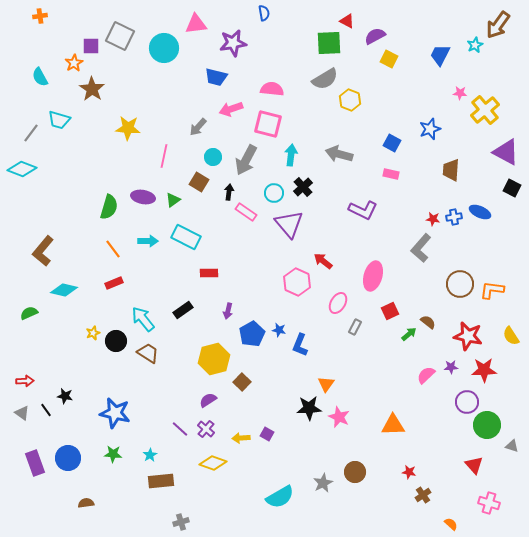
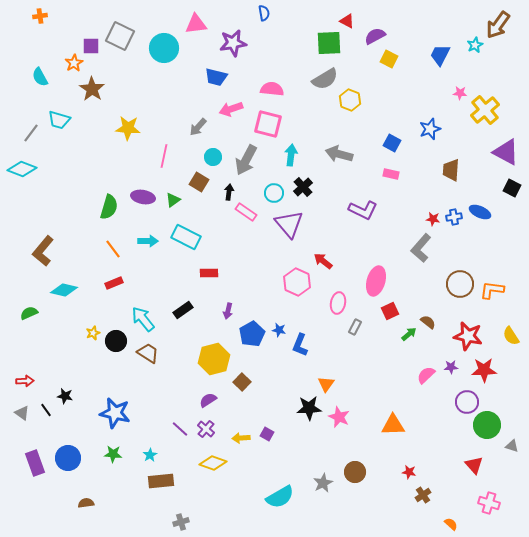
pink ellipse at (373, 276): moved 3 px right, 5 px down
pink ellipse at (338, 303): rotated 20 degrees counterclockwise
